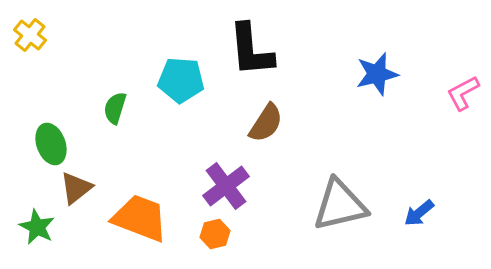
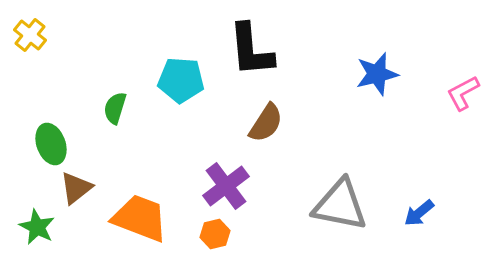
gray triangle: rotated 24 degrees clockwise
